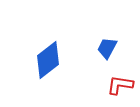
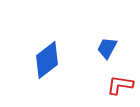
blue diamond: moved 1 px left
